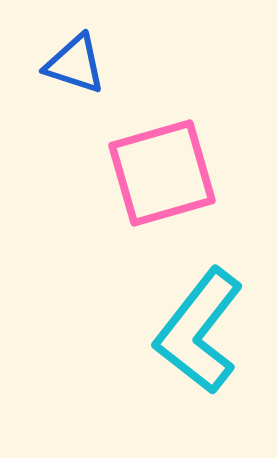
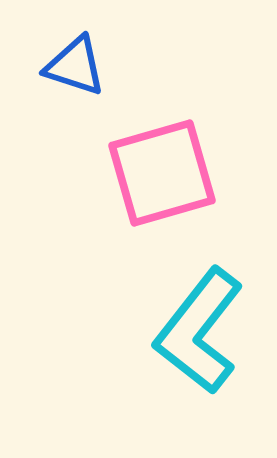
blue triangle: moved 2 px down
